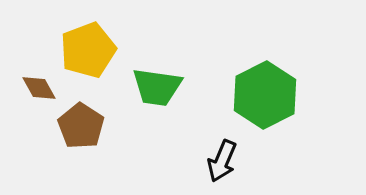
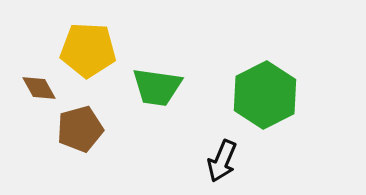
yellow pentagon: rotated 24 degrees clockwise
brown pentagon: moved 1 px left, 3 px down; rotated 24 degrees clockwise
